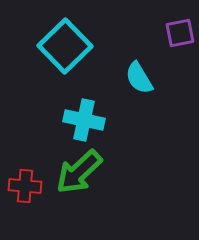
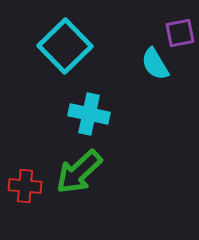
cyan semicircle: moved 16 px right, 14 px up
cyan cross: moved 5 px right, 6 px up
